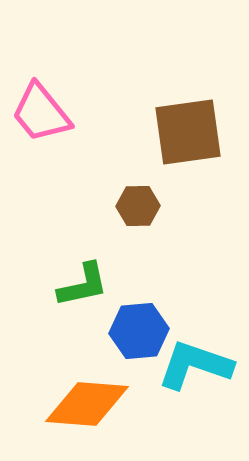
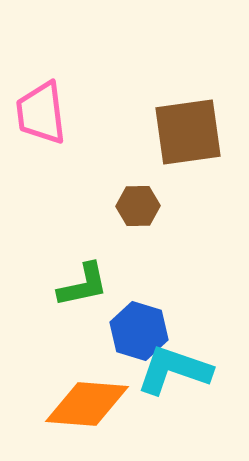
pink trapezoid: rotated 32 degrees clockwise
blue hexagon: rotated 22 degrees clockwise
cyan L-shape: moved 21 px left, 5 px down
